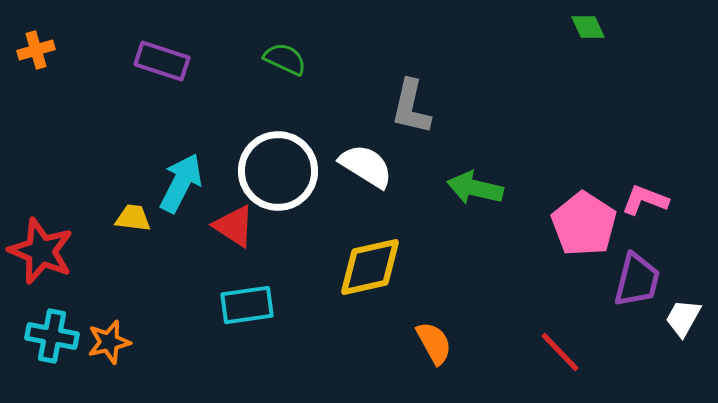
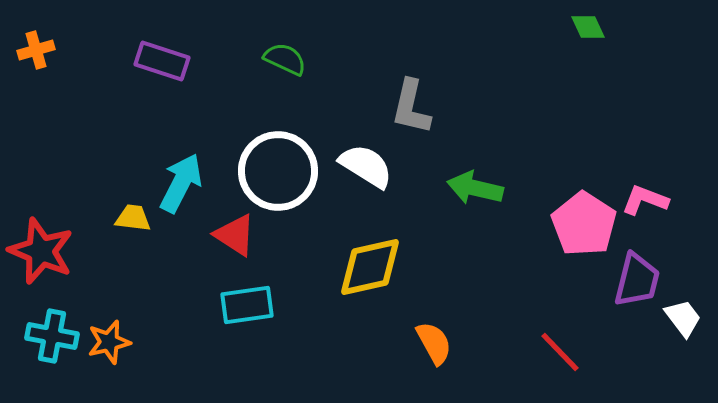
red triangle: moved 1 px right, 9 px down
white trapezoid: rotated 114 degrees clockwise
